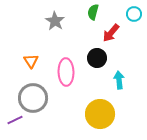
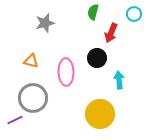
gray star: moved 10 px left, 2 px down; rotated 24 degrees clockwise
red arrow: rotated 18 degrees counterclockwise
orange triangle: rotated 42 degrees counterclockwise
